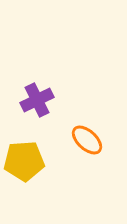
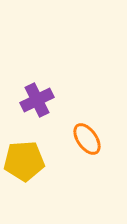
orange ellipse: moved 1 px up; rotated 12 degrees clockwise
